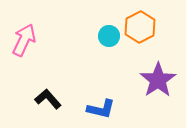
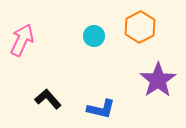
cyan circle: moved 15 px left
pink arrow: moved 2 px left
